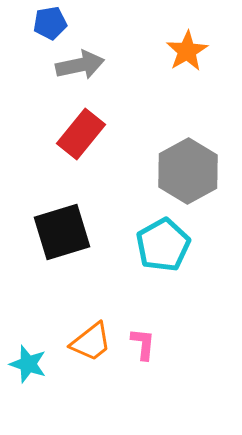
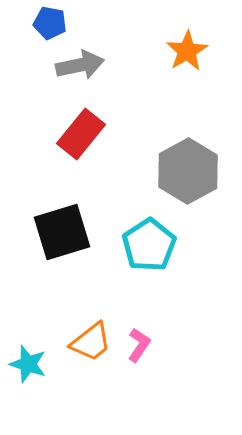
blue pentagon: rotated 20 degrees clockwise
cyan pentagon: moved 14 px left; rotated 4 degrees counterclockwise
pink L-shape: moved 4 px left, 1 px down; rotated 28 degrees clockwise
